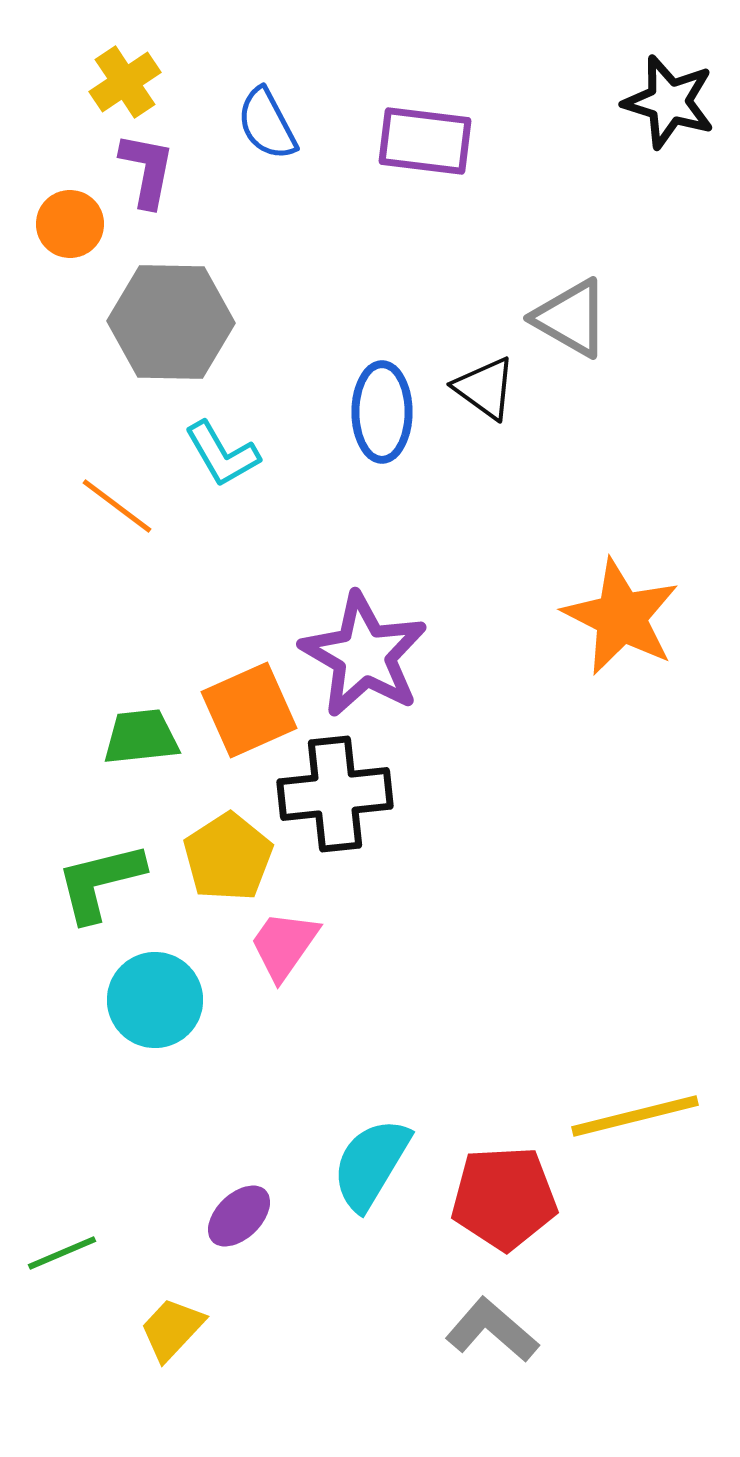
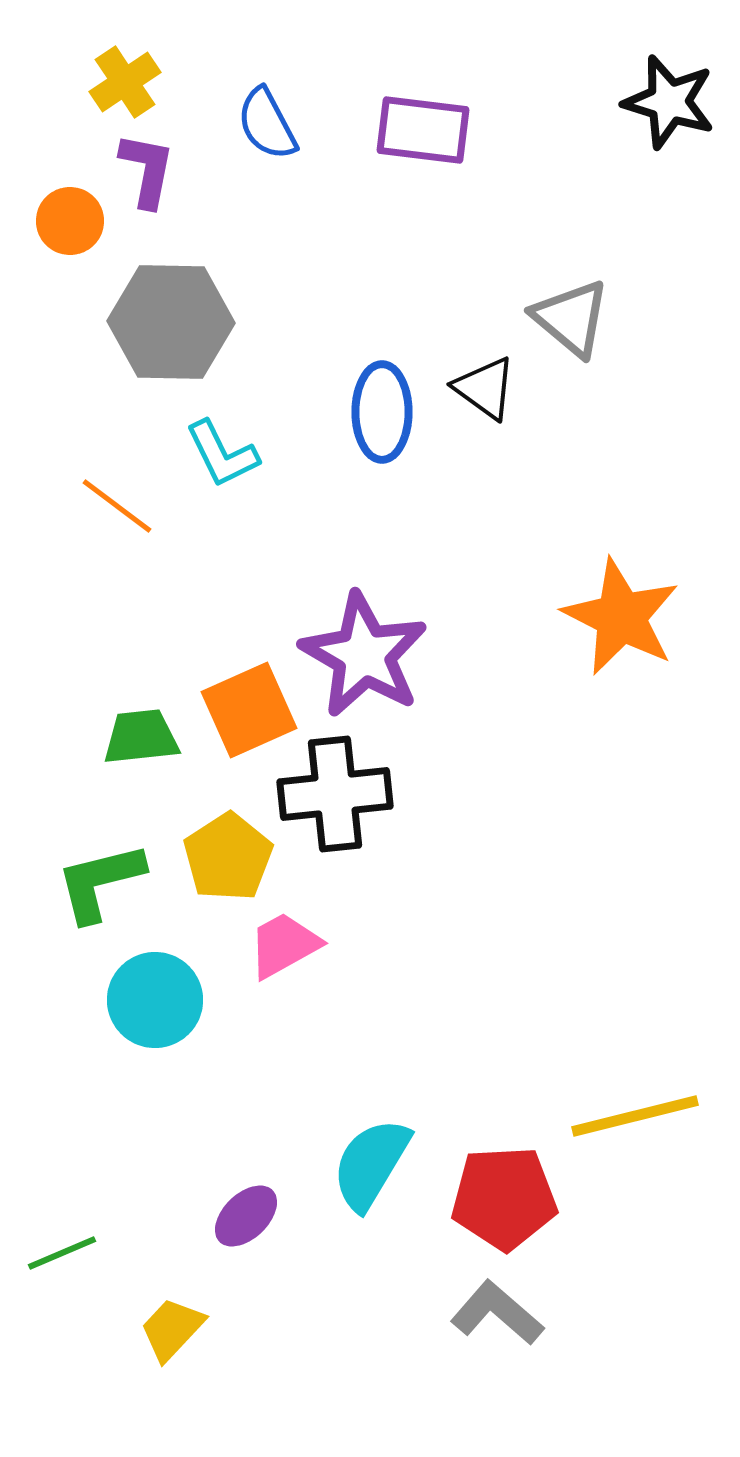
purple rectangle: moved 2 px left, 11 px up
orange circle: moved 3 px up
gray triangle: rotated 10 degrees clockwise
cyan L-shape: rotated 4 degrees clockwise
pink trapezoid: rotated 26 degrees clockwise
purple ellipse: moved 7 px right
gray L-shape: moved 5 px right, 17 px up
